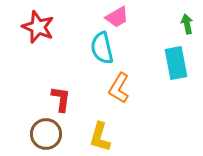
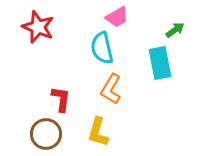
green arrow: moved 12 px left, 6 px down; rotated 66 degrees clockwise
cyan rectangle: moved 16 px left
orange L-shape: moved 8 px left, 1 px down
yellow L-shape: moved 2 px left, 5 px up
